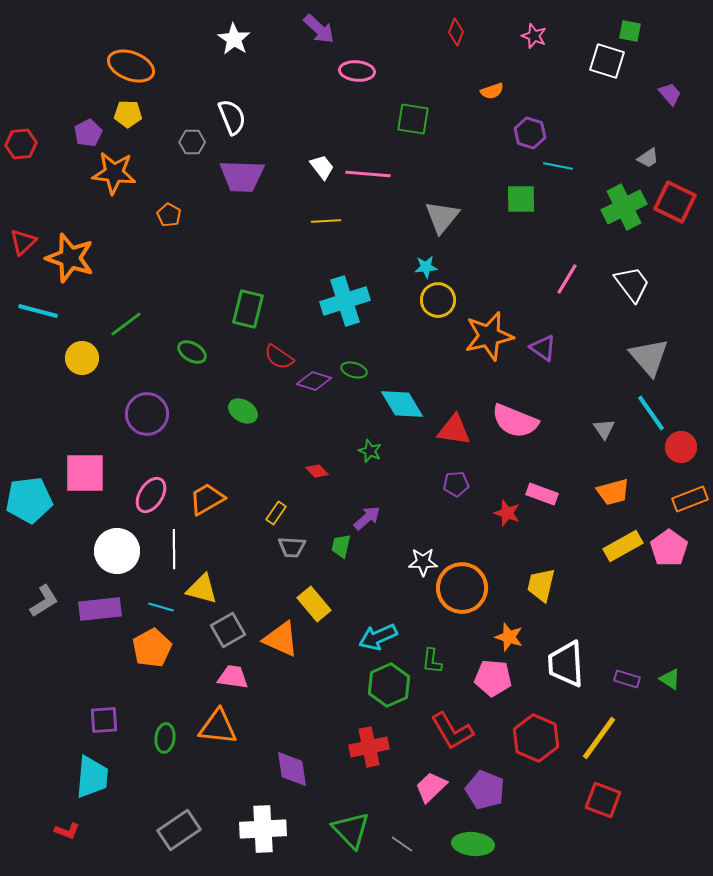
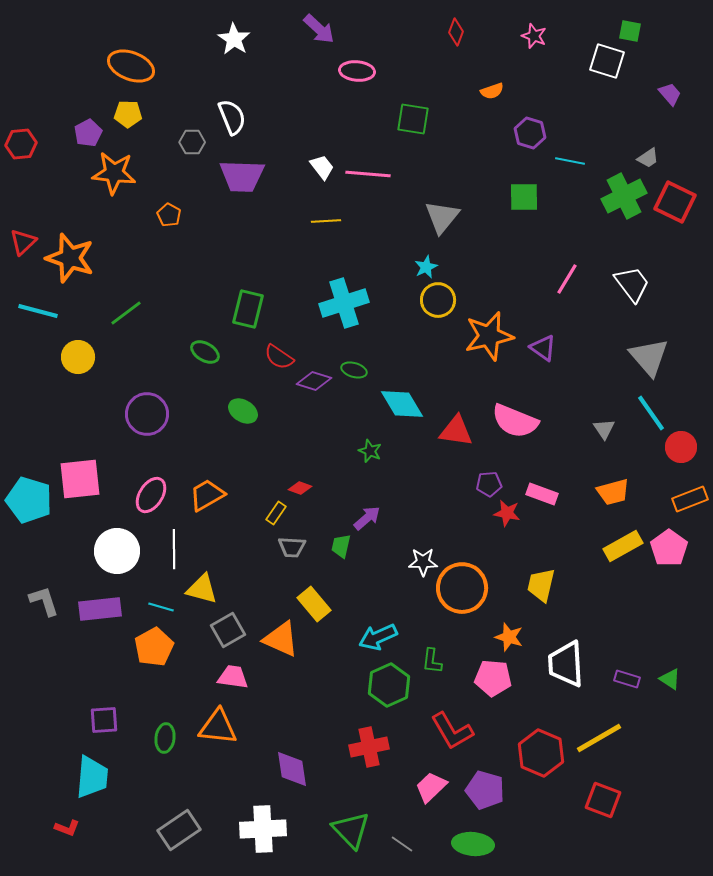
cyan line at (558, 166): moved 12 px right, 5 px up
green square at (521, 199): moved 3 px right, 2 px up
green cross at (624, 207): moved 11 px up
cyan star at (426, 267): rotated 20 degrees counterclockwise
cyan cross at (345, 301): moved 1 px left, 2 px down
green line at (126, 324): moved 11 px up
green ellipse at (192, 352): moved 13 px right
yellow circle at (82, 358): moved 4 px left, 1 px up
red triangle at (454, 430): moved 2 px right, 1 px down
red diamond at (317, 471): moved 17 px left, 17 px down; rotated 25 degrees counterclockwise
pink square at (85, 473): moved 5 px left, 6 px down; rotated 6 degrees counterclockwise
purple pentagon at (456, 484): moved 33 px right
orange trapezoid at (207, 499): moved 4 px up
cyan pentagon at (29, 500): rotated 24 degrees clockwise
red star at (507, 513): rotated 8 degrees counterclockwise
gray L-shape at (44, 601): rotated 76 degrees counterclockwise
orange pentagon at (152, 648): moved 2 px right, 1 px up
red hexagon at (536, 738): moved 5 px right, 15 px down
yellow line at (599, 738): rotated 24 degrees clockwise
purple pentagon at (485, 790): rotated 6 degrees counterclockwise
red L-shape at (67, 831): moved 3 px up
